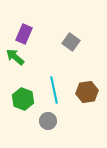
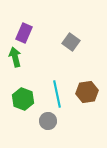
purple rectangle: moved 1 px up
green arrow: rotated 36 degrees clockwise
cyan line: moved 3 px right, 4 px down
